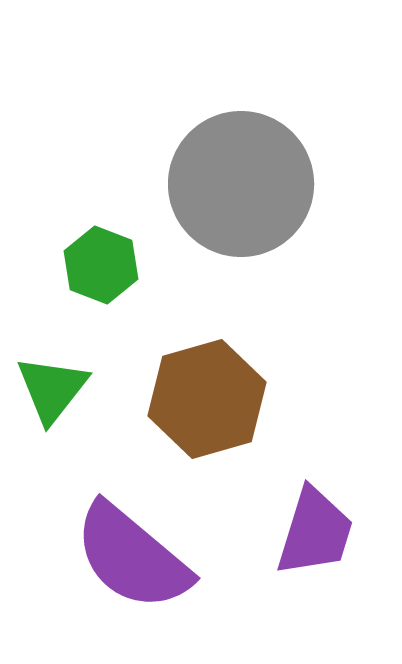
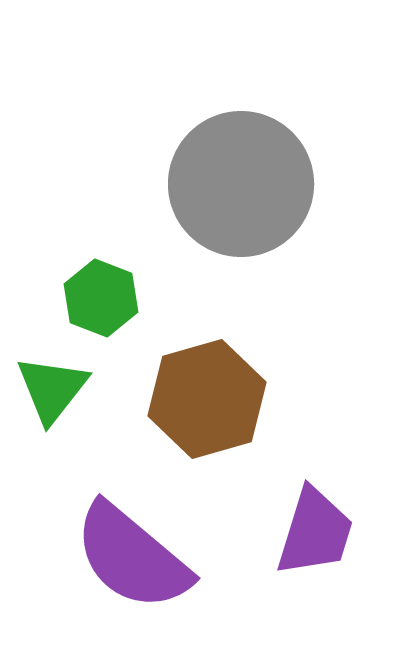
green hexagon: moved 33 px down
